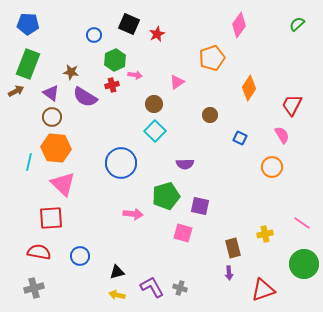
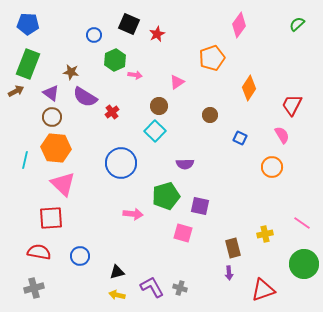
red cross at (112, 85): moved 27 px down; rotated 24 degrees counterclockwise
brown circle at (154, 104): moved 5 px right, 2 px down
cyan line at (29, 162): moved 4 px left, 2 px up
